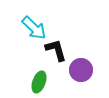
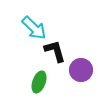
black L-shape: moved 1 px left, 1 px down
